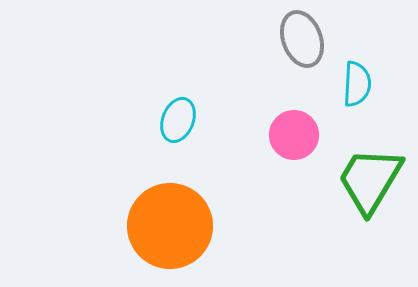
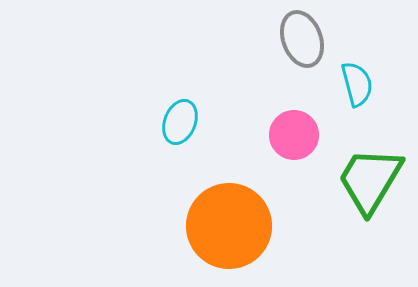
cyan semicircle: rotated 18 degrees counterclockwise
cyan ellipse: moved 2 px right, 2 px down
orange circle: moved 59 px right
